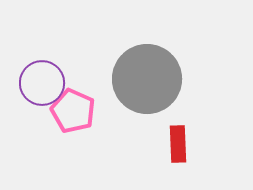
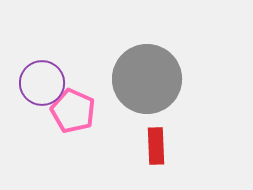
red rectangle: moved 22 px left, 2 px down
